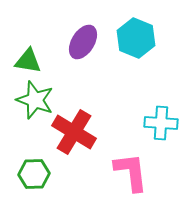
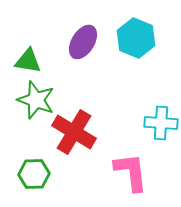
green star: moved 1 px right
